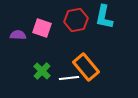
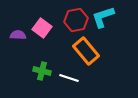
cyan L-shape: moved 1 px left; rotated 60 degrees clockwise
pink square: rotated 18 degrees clockwise
orange rectangle: moved 16 px up
green cross: rotated 30 degrees counterclockwise
white line: rotated 24 degrees clockwise
